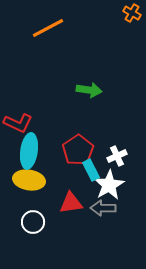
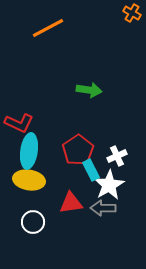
red L-shape: moved 1 px right
